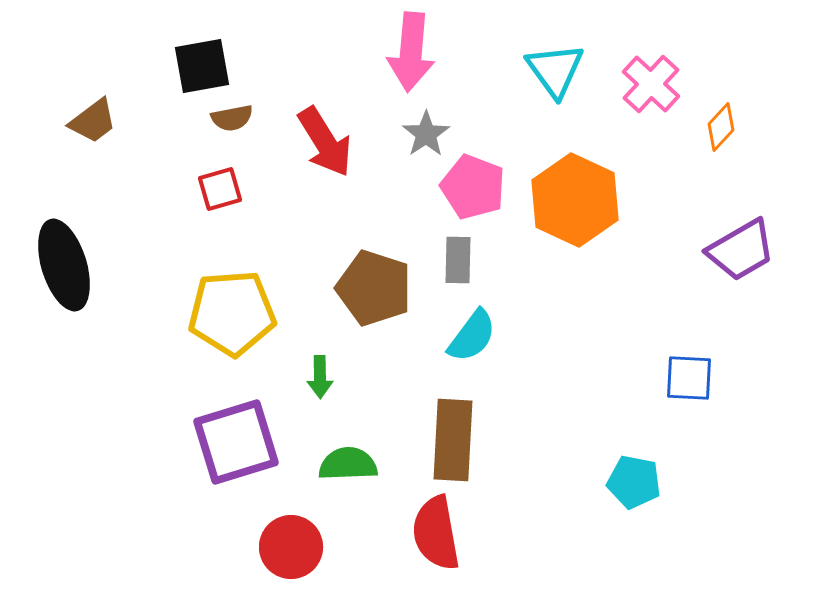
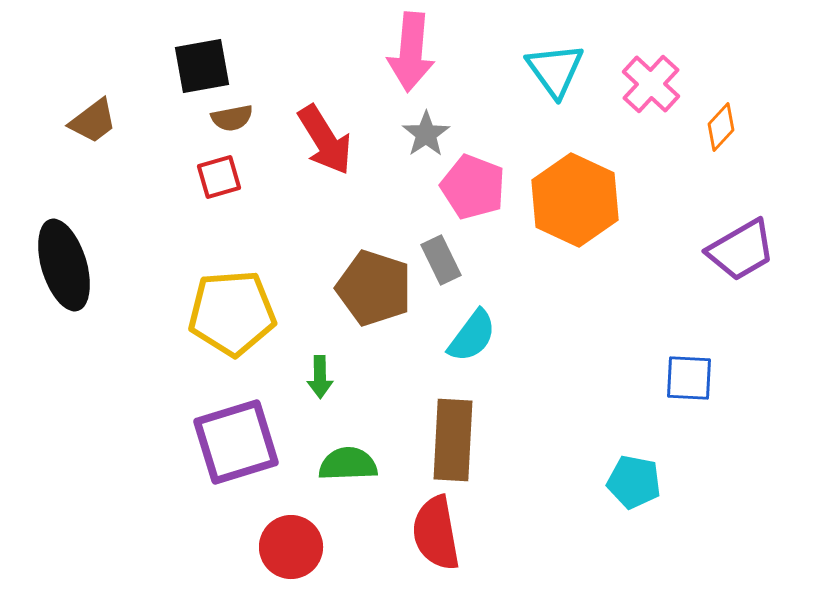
red arrow: moved 2 px up
red square: moved 1 px left, 12 px up
gray rectangle: moved 17 px left; rotated 27 degrees counterclockwise
